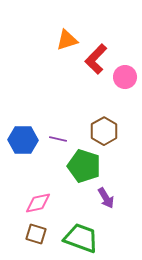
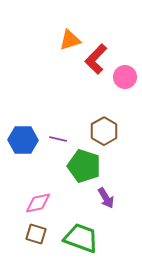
orange triangle: moved 3 px right
